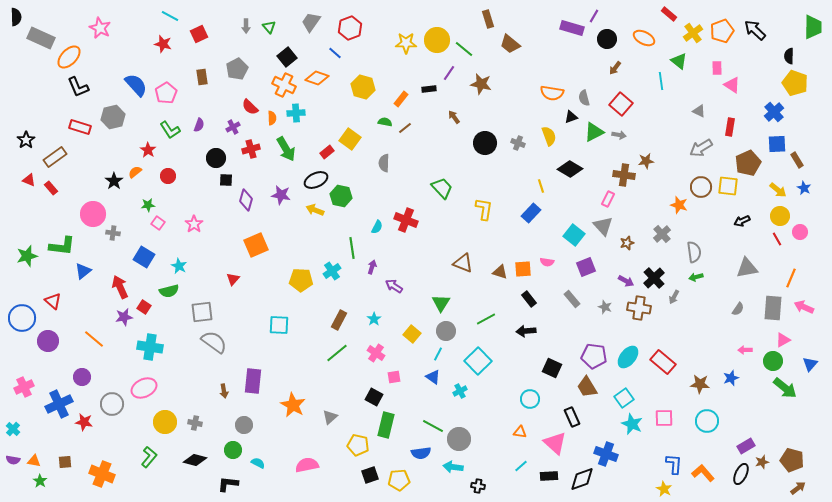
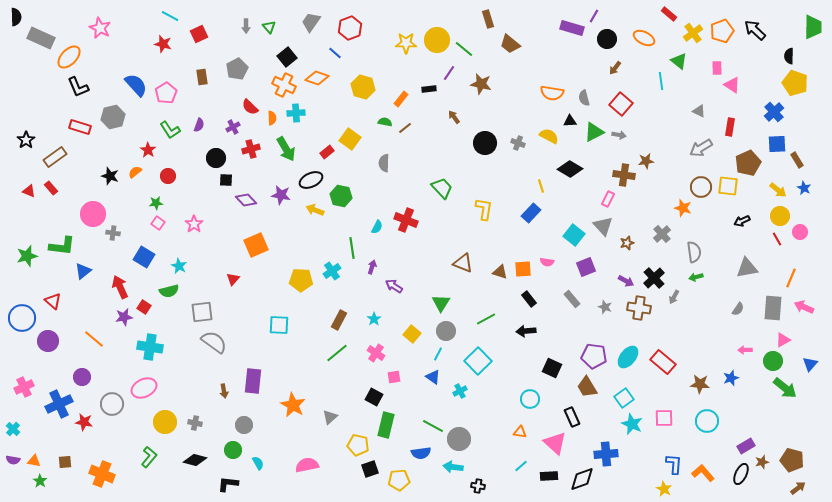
black triangle at (571, 117): moved 1 px left, 4 px down; rotated 16 degrees clockwise
yellow semicircle at (549, 136): rotated 42 degrees counterclockwise
red triangle at (29, 180): moved 11 px down
black ellipse at (316, 180): moved 5 px left
black star at (114, 181): moved 4 px left, 5 px up; rotated 18 degrees counterclockwise
purple diamond at (246, 200): rotated 60 degrees counterclockwise
green star at (148, 205): moved 8 px right, 2 px up
orange star at (679, 205): moved 4 px right, 3 px down
blue cross at (606, 454): rotated 25 degrees counterclockwise
cyan semicircle at (258, 463): rotated 32 degrees clockwise
black square at (370, 475): moved 6 px up
